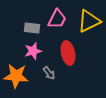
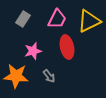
gray rectangle: moved 9 px left, 9 px up; rotated 63 degrees counterclockwise
red ellipse: moved 1 px left, 6 px up
gray arrow: moved 3 px down
